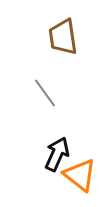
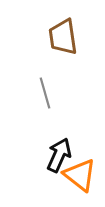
gray line: rotated 20 degrees clockwise
black arrow: moved 2 px right, 1 px down
